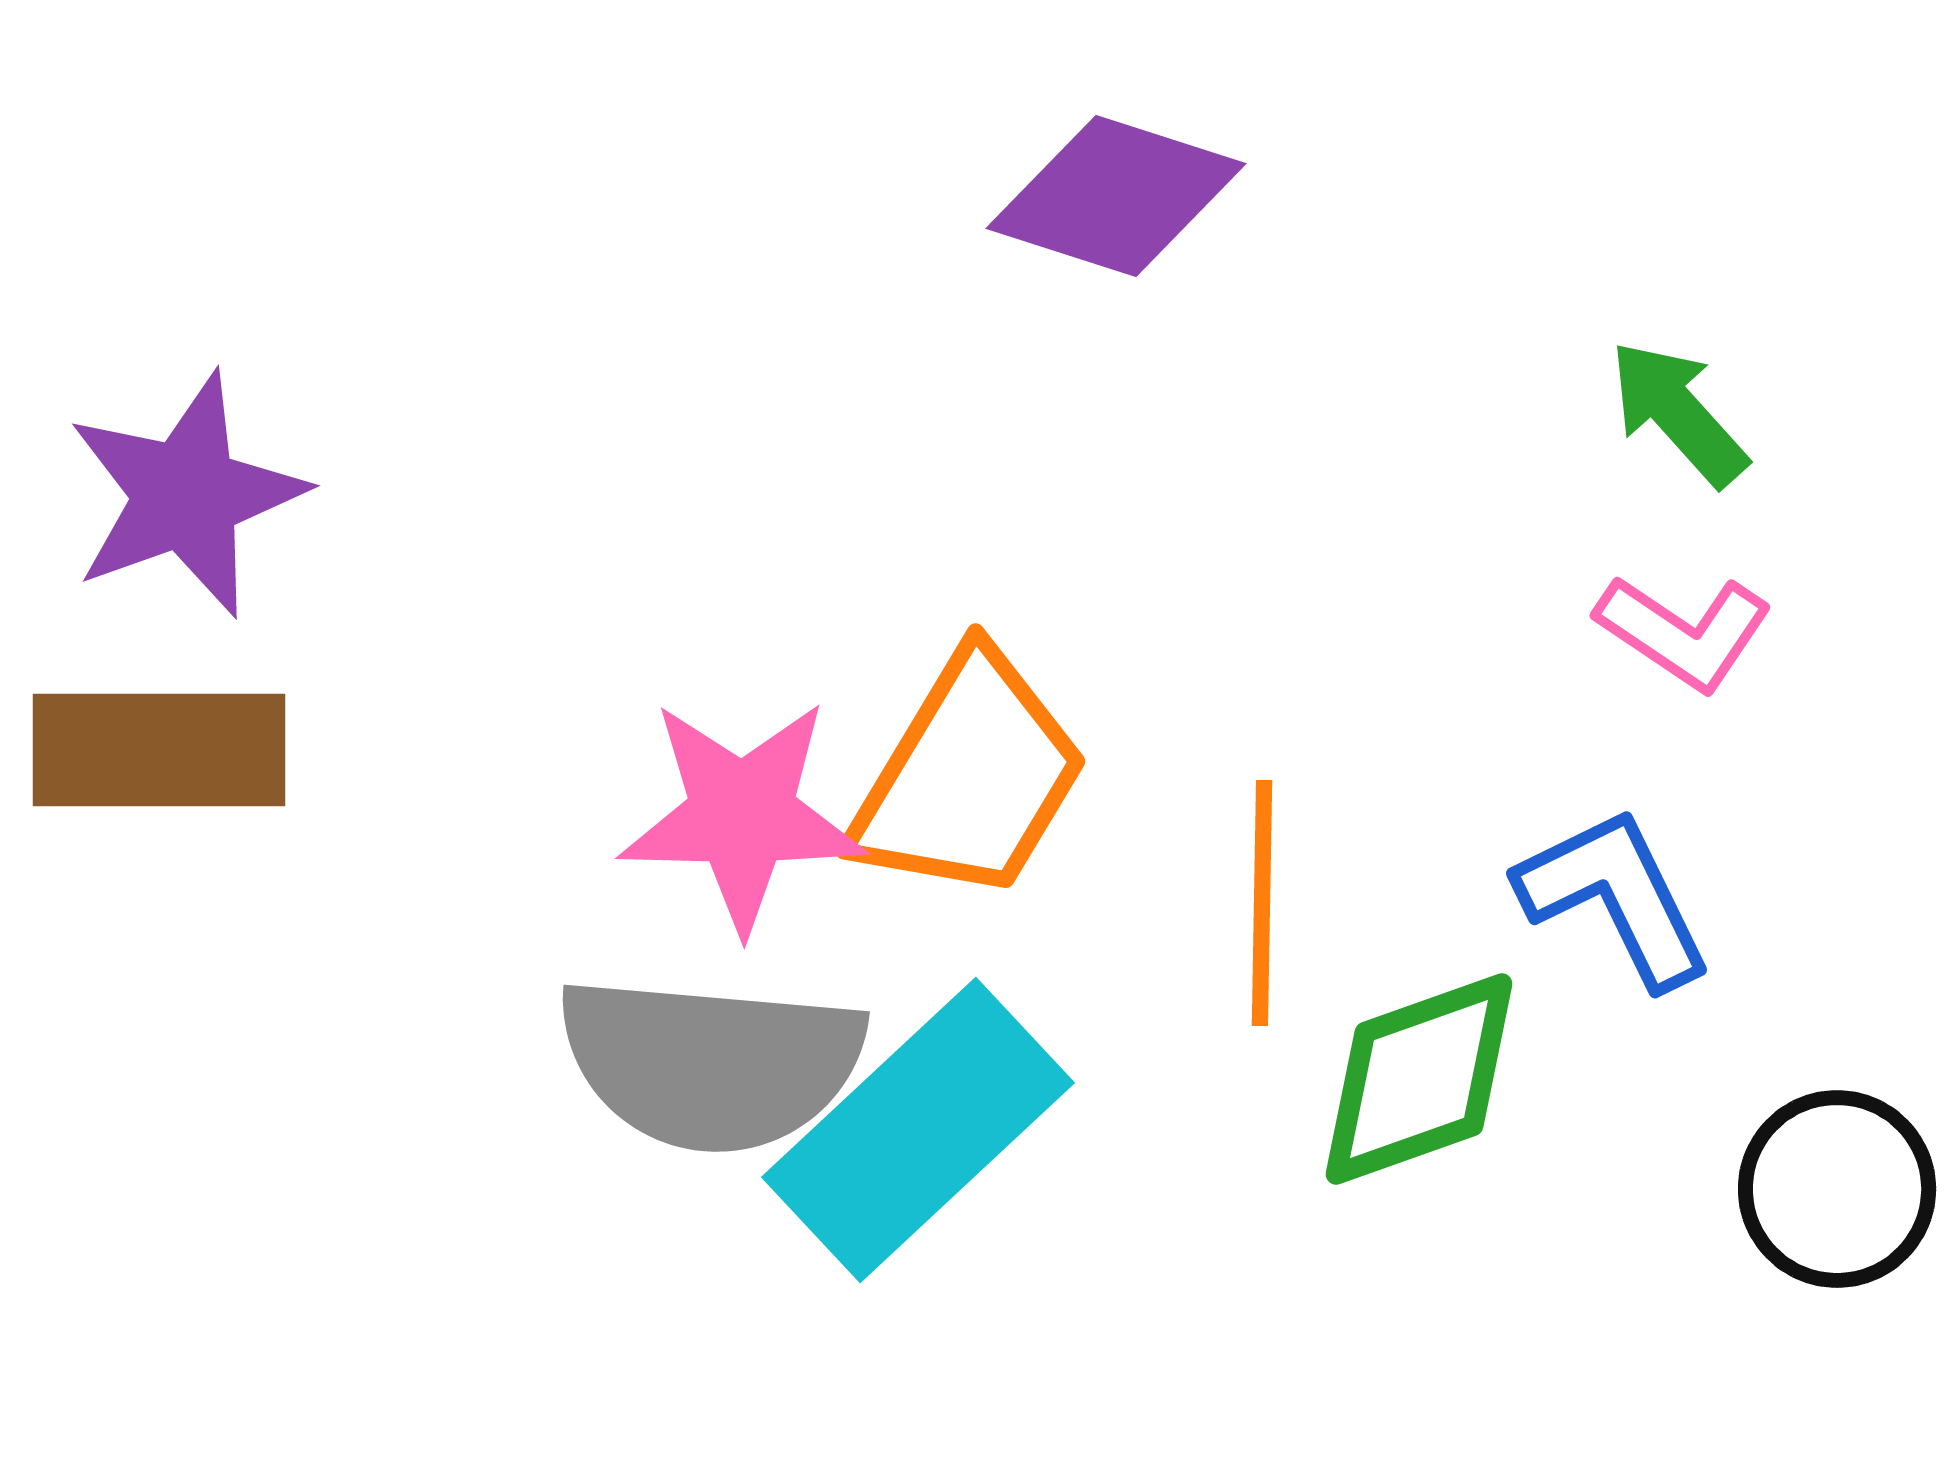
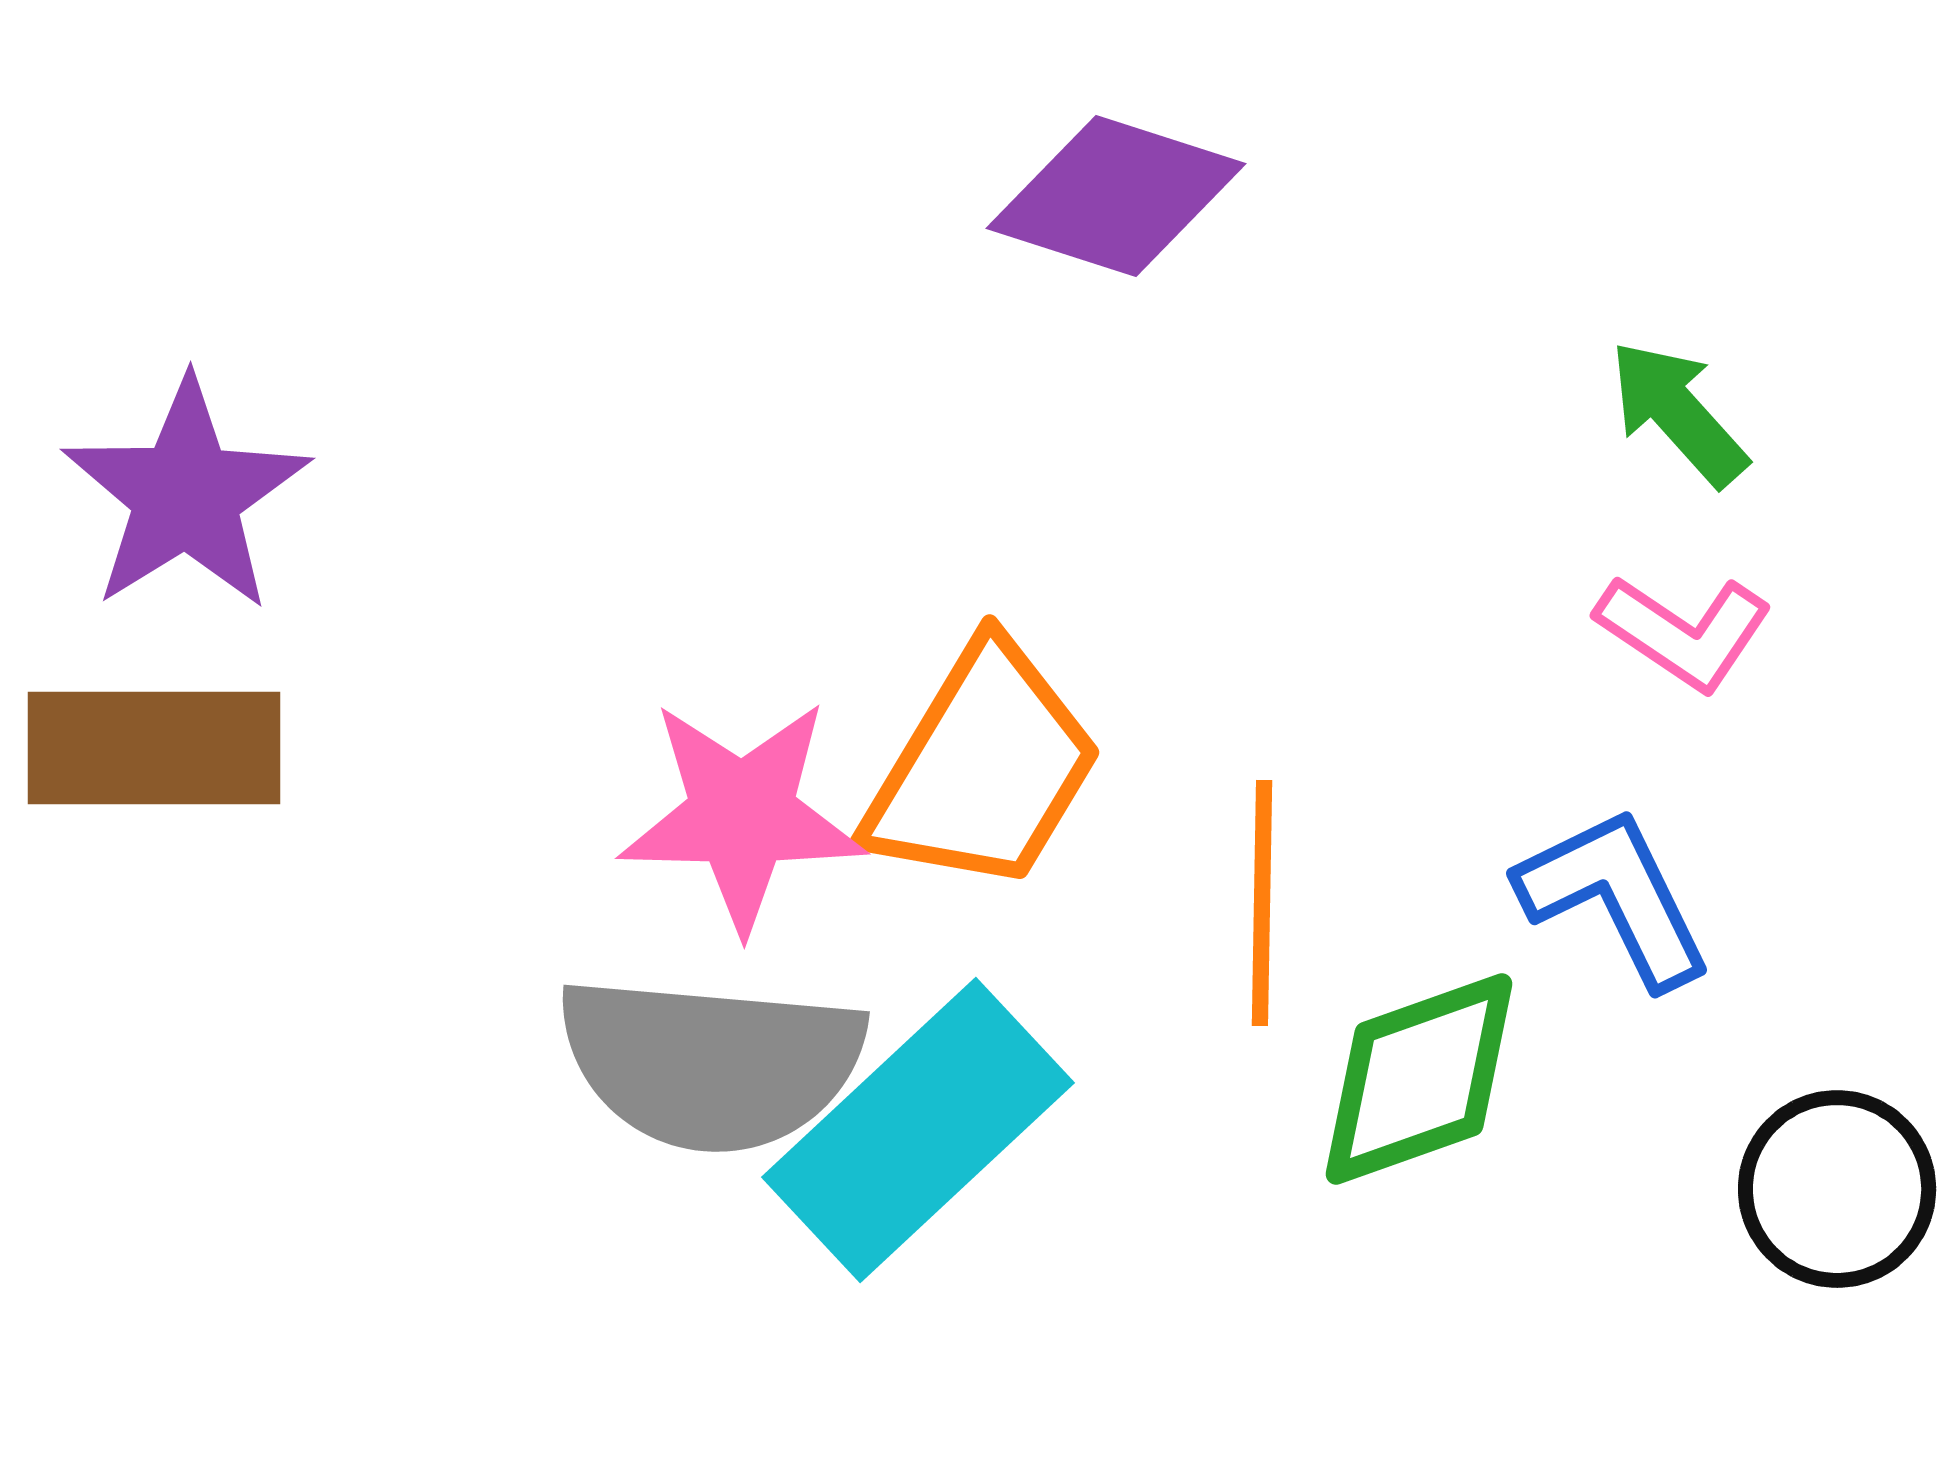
purple star: rotated 12 degrees counterclockwise
brown rectangle: moved 5 px left, 2 px up
orange trapezoid: moved 14 px right, 9 px up
